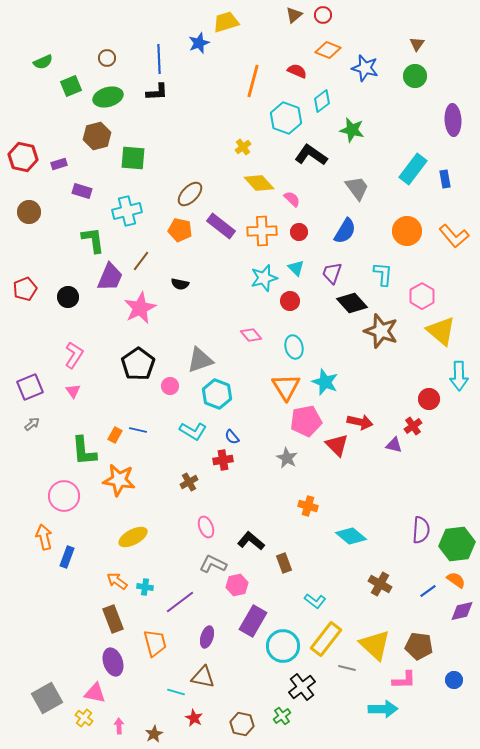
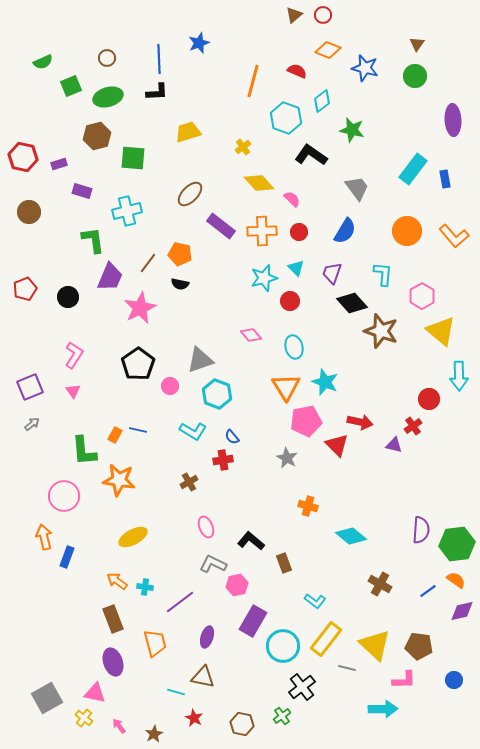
yellow trapezoid at (226, 22): moved 38 px left, 110 px down
orange pentagon at (180, 230): moved 24 px down
brown line at (141, 261): moved 7 px right, 2 px down
pink arrow at (119, 726): rotated 35 degrees counterclockwise
